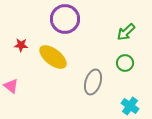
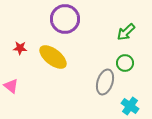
red star: moved 1 px left, 3 px down
gray ellipse: moved 12 px right
